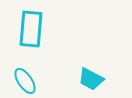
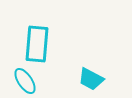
cyan rectangle: moved 6 px right, 15 px down
